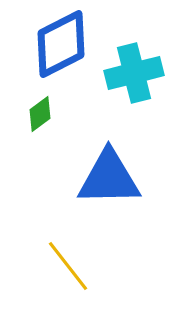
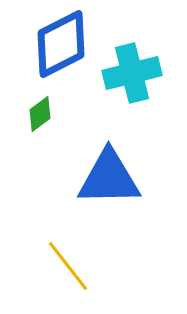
cyan cross: moved 2 px left
